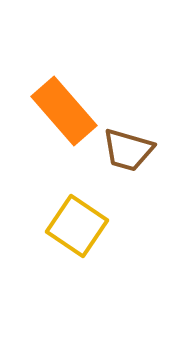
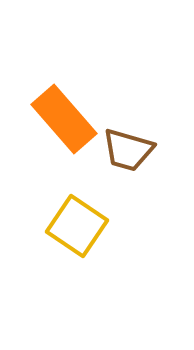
orange rectangle: moved 8 px down
